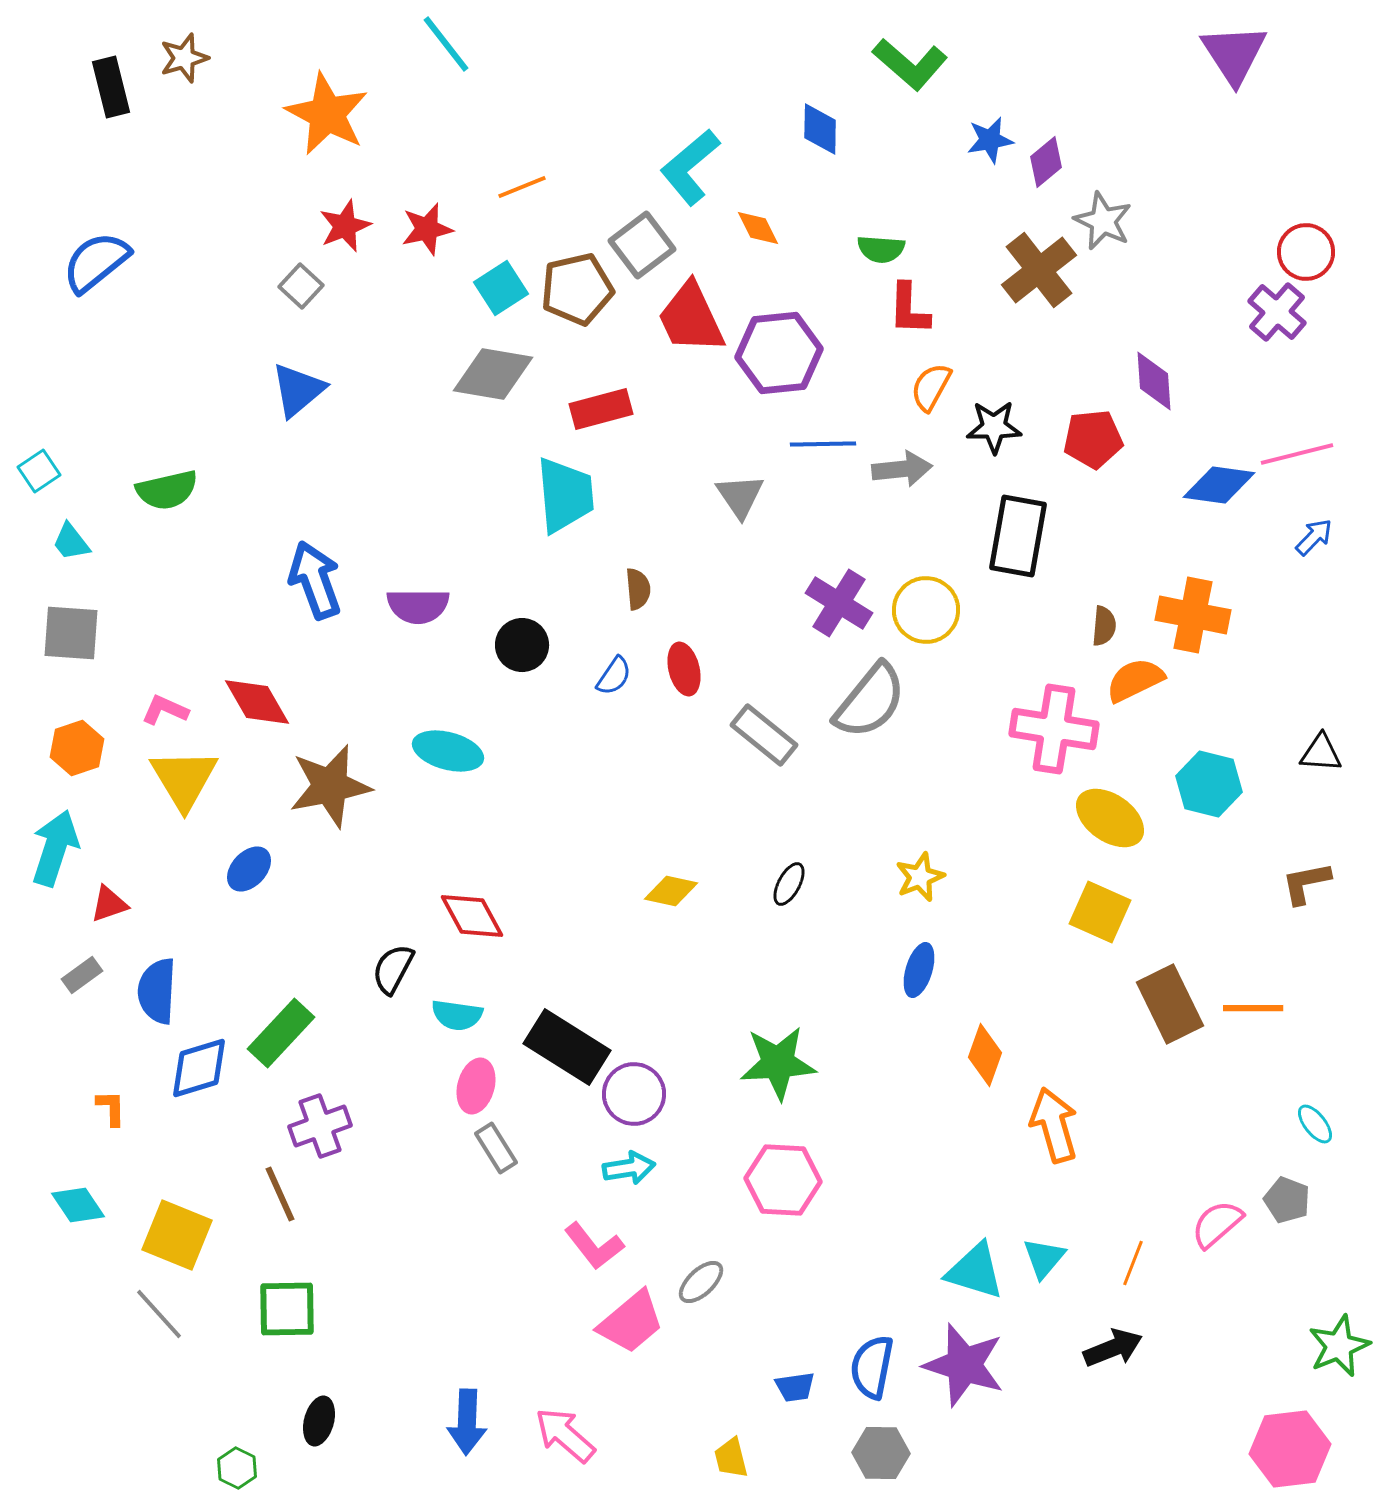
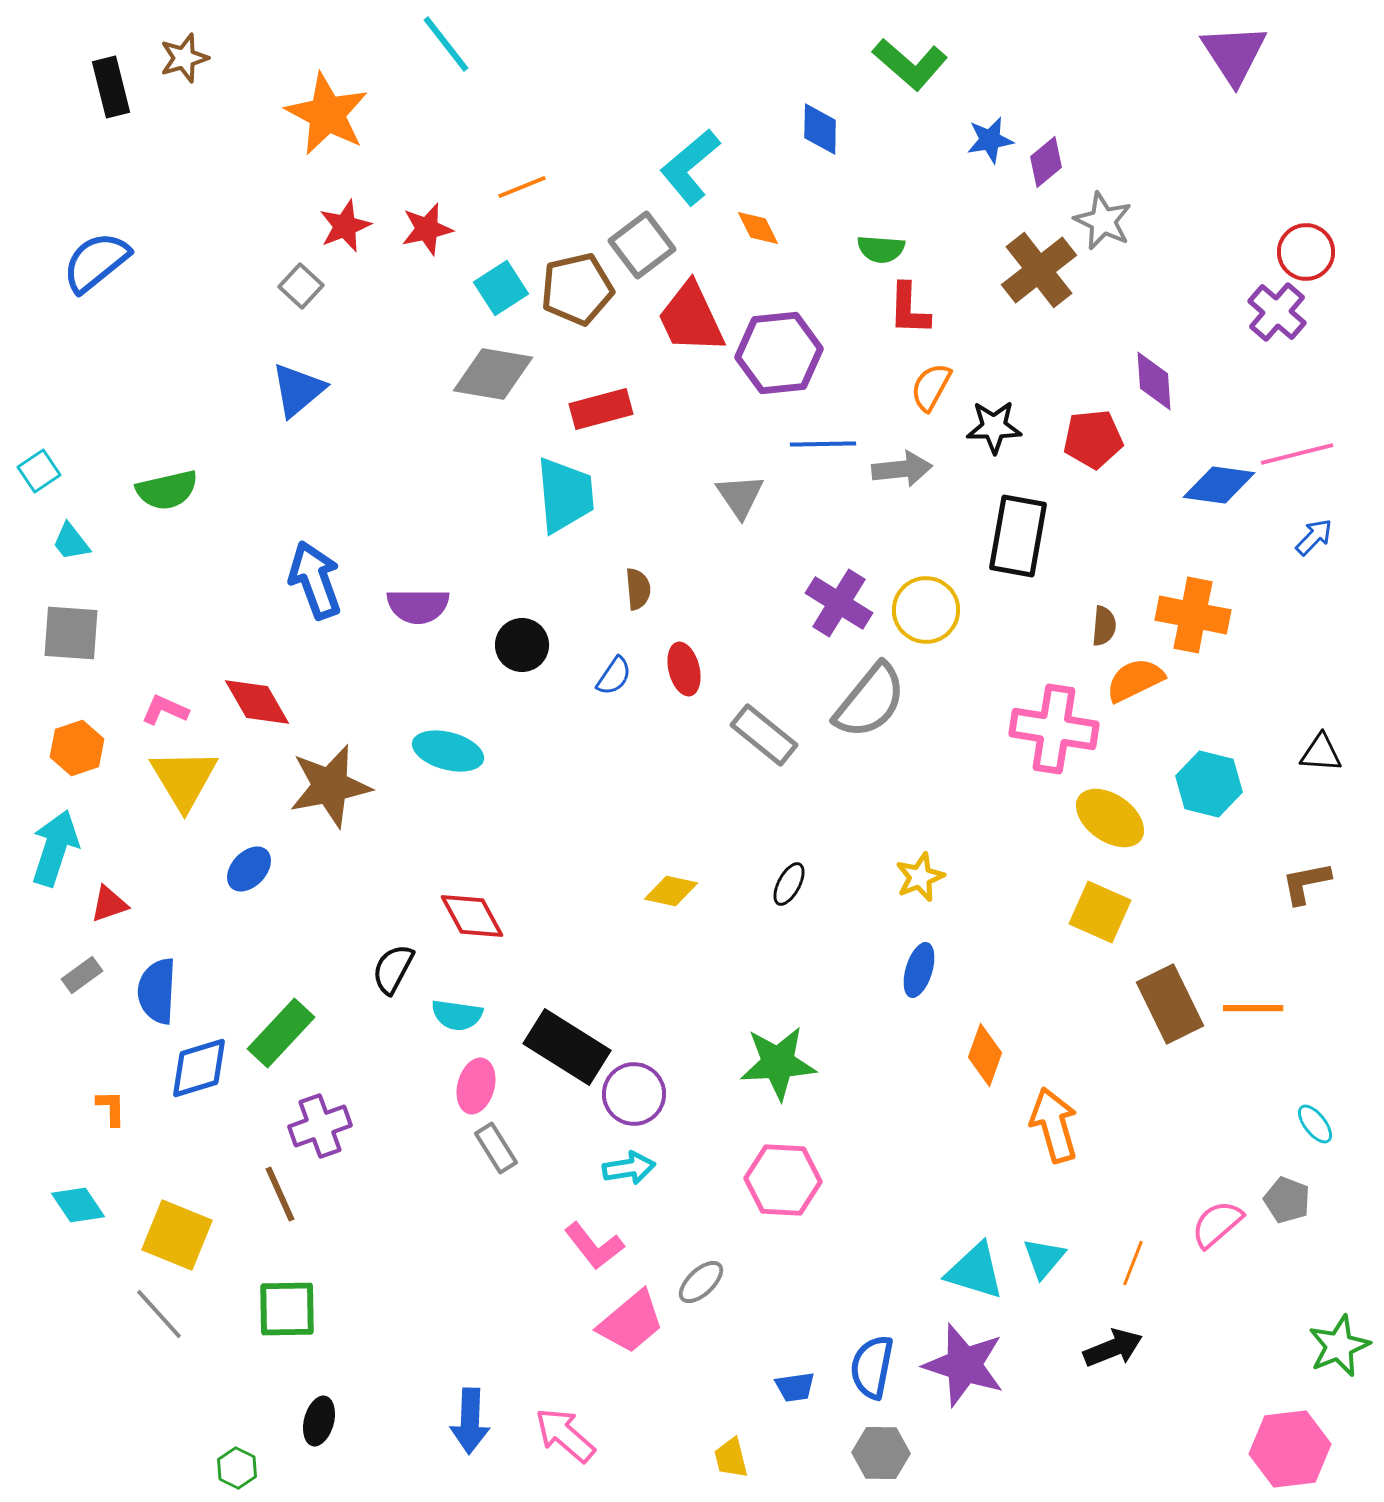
blue arrow at (467, 1422): moved 3 px right, 1 px up
